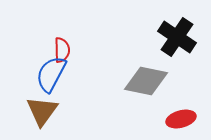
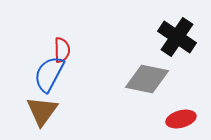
blue semicircle: moved 2 px left
gray diamond: moved 1 px right, 2 px up
